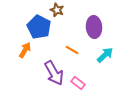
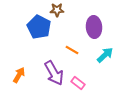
brown star: rotated 24 degrees counterclockwise
orange arrow: moved 6 px left, 25 px down
